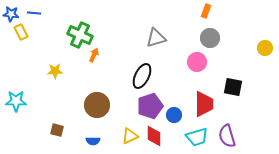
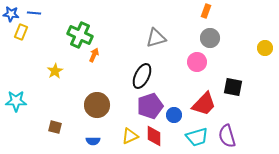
yellow rectangle: rotated 49 degrees clockwise
yellow star: rotated 28 degrees counterclockwise
red trapezoid: rotated 44 degrees clockwise
brown square: moved 2 px left, 3 px up
